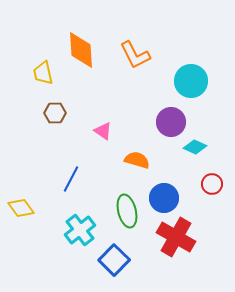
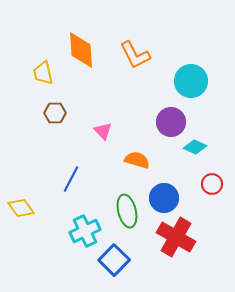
pink triangle: rotated 12 degrees clockwise
cyan cross: moved 5 px right, 1 px down; rotated 12 degrees clockwise
